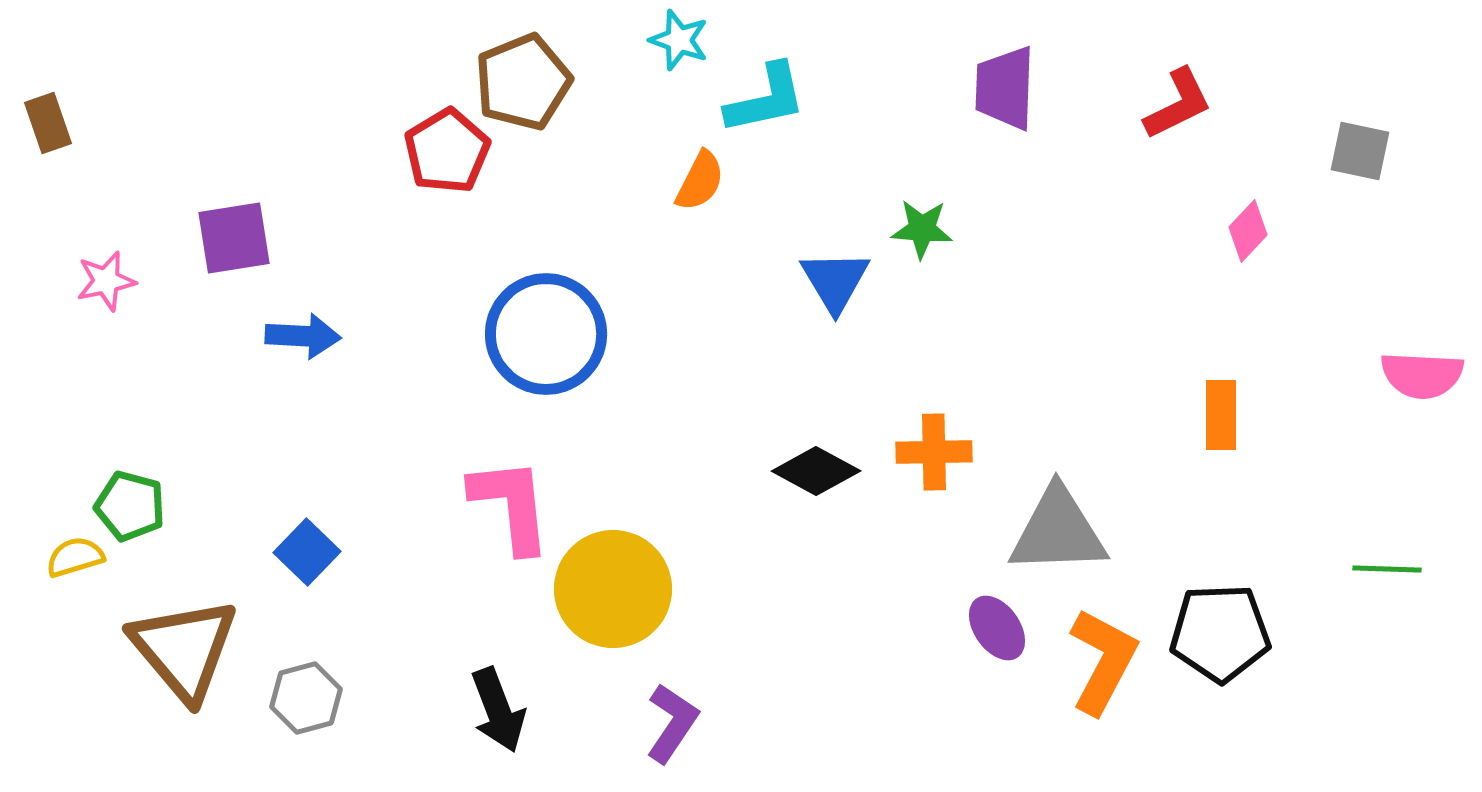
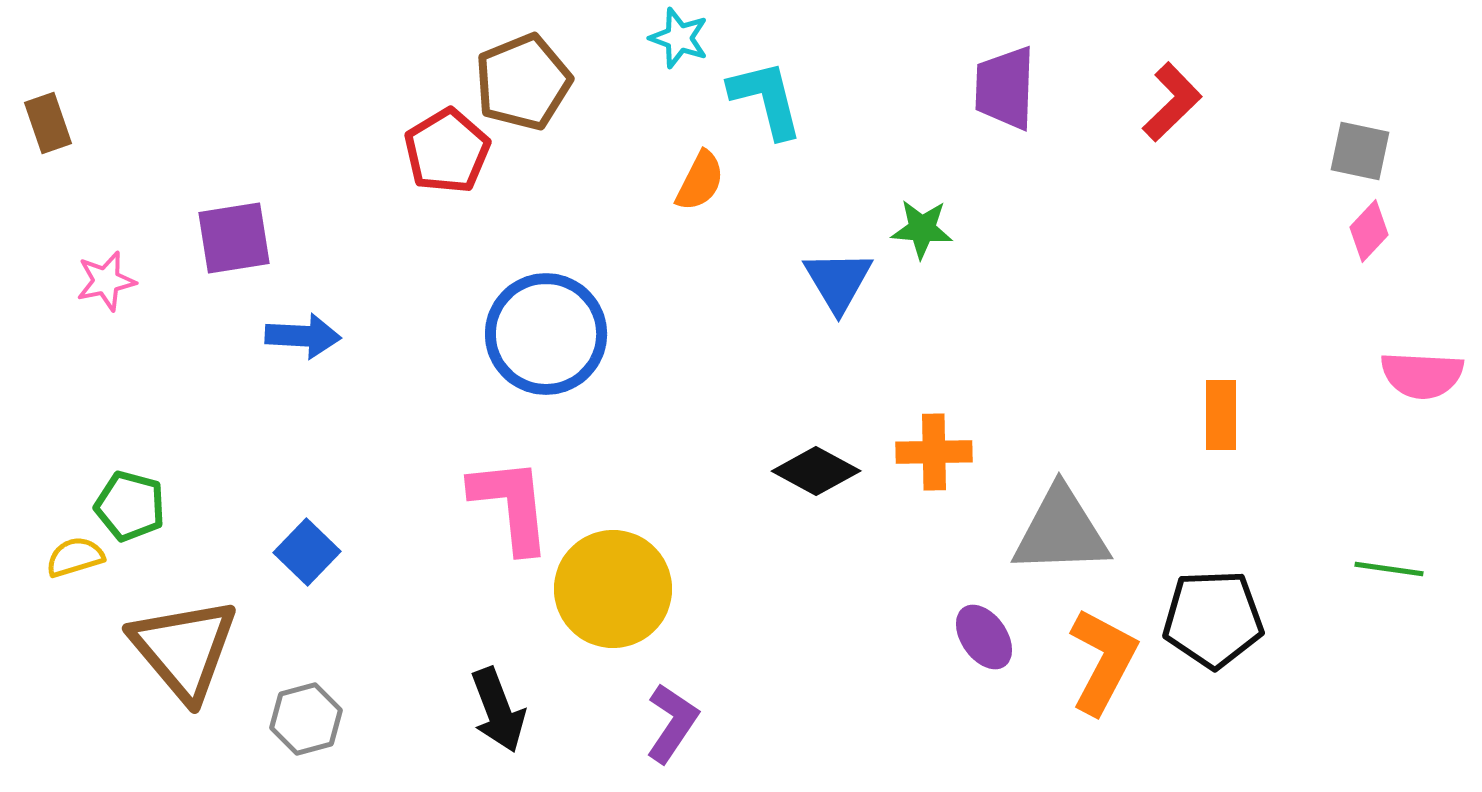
cyan star: moved 2 px up
cyan L-shape: rotated 92 degrees counterclockwise
red L-shape: moved 6 px left, 2 px up; rotated 18 degrees counterclockwise
pink diamond: moved 121 px right
blue triangle: moved 3 px right
gray triangle: moved 3 px right
green line: moved 2 px right; rotated 6 degrees clockwise
purple ellipse: moved 13 px left, 9 px down
black pentagon: moved 7 px left, 14 px up
gray hexagon: moved 21 px down
